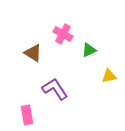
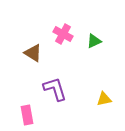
green triangle: moved 5 px right, 9 px up
yellow triangle: moved 5 px left, 23 px down
purple L-shape: rotated 16 degrees clockwise
